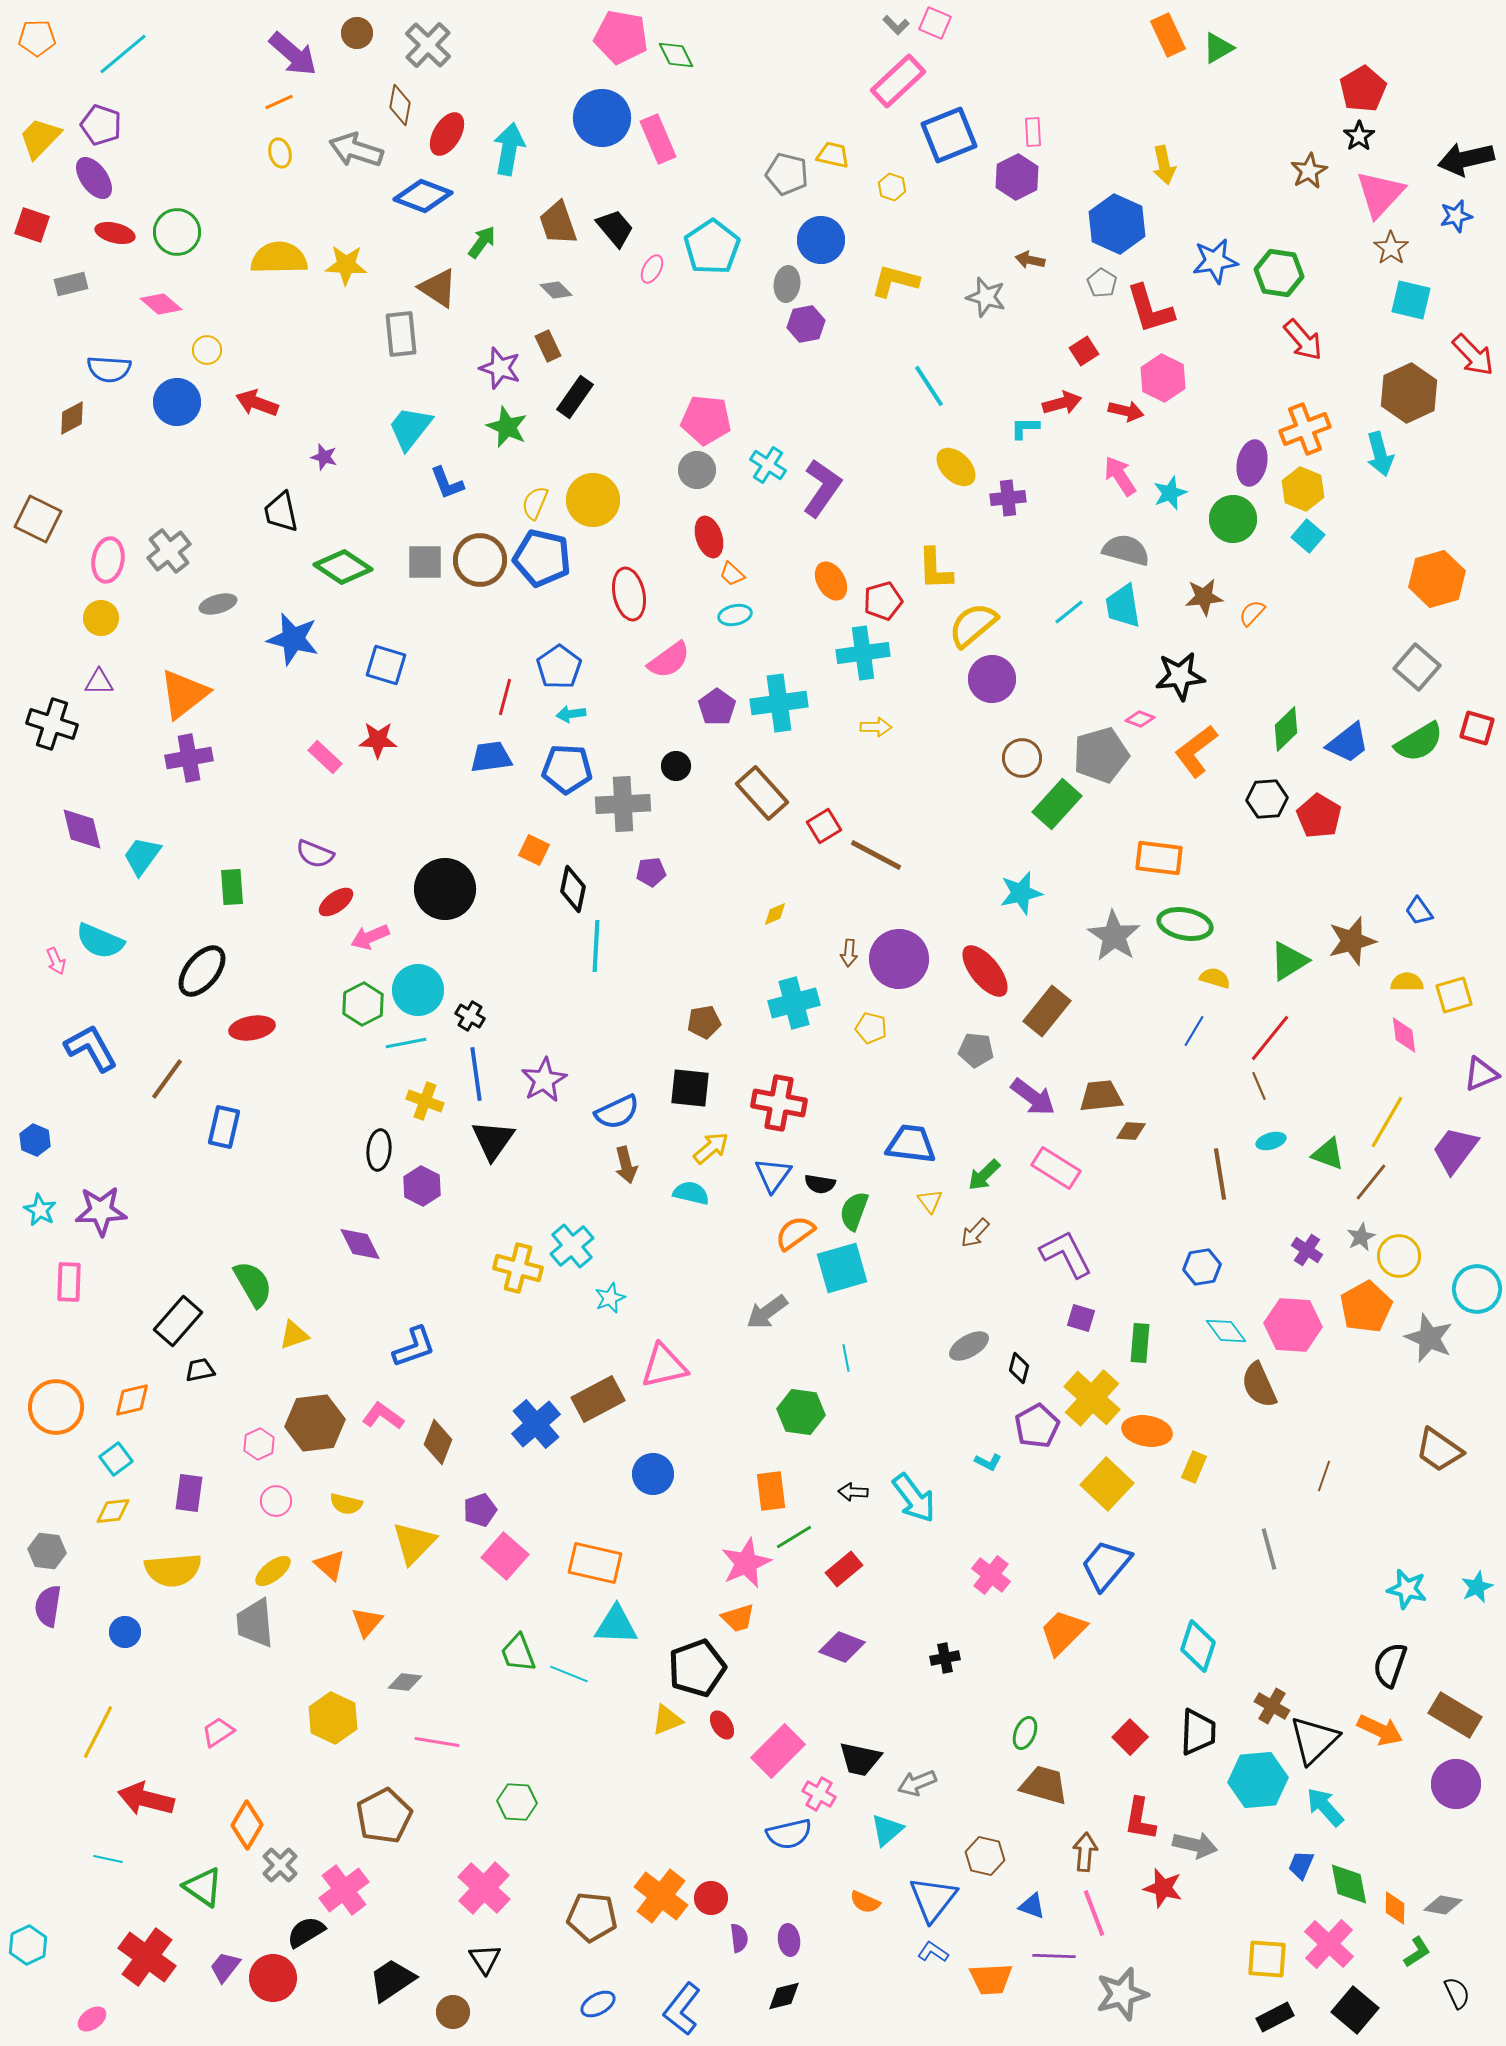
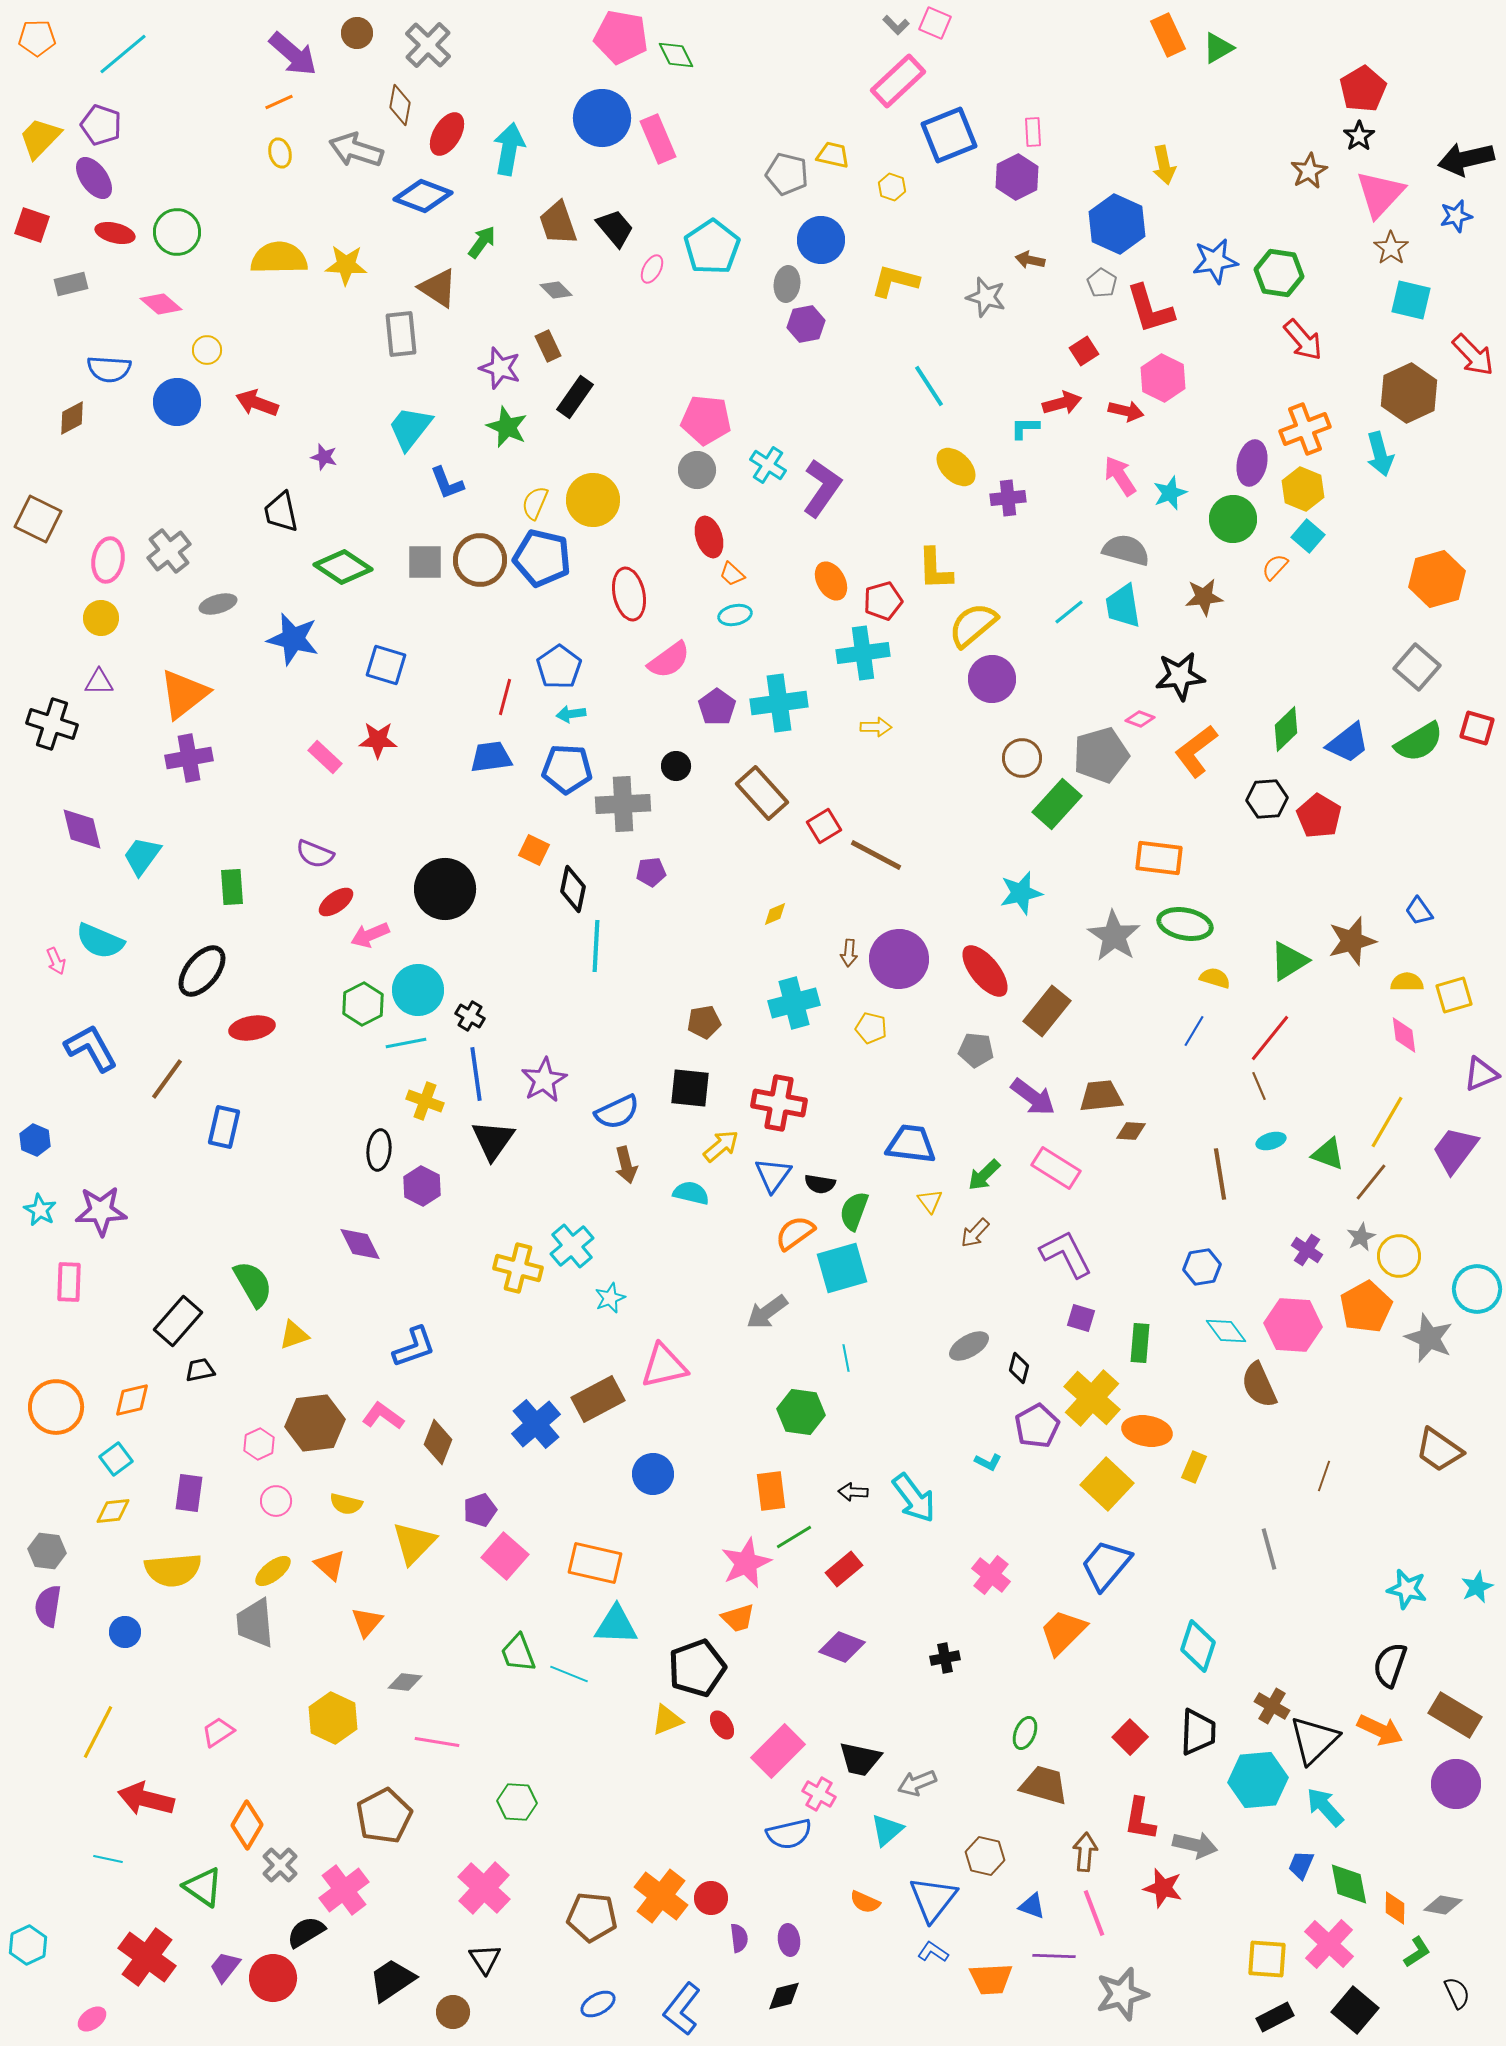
orange semicircle at (1252, 613): moved 23 px right, 46 px up
pink arrow at (370, 937): moved 2 px up
yellow arrow at (711, 1148): moved 10 px right, 2 px up
